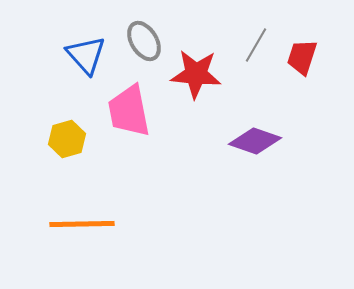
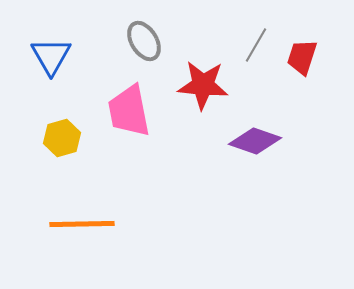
blue triangle: moved 35 px left, 1 px down; rotated 12 degrees clockwise
red star: moved 7 px right, 11 px down
yellow hexagon: moved 5 px left, 1 px up
